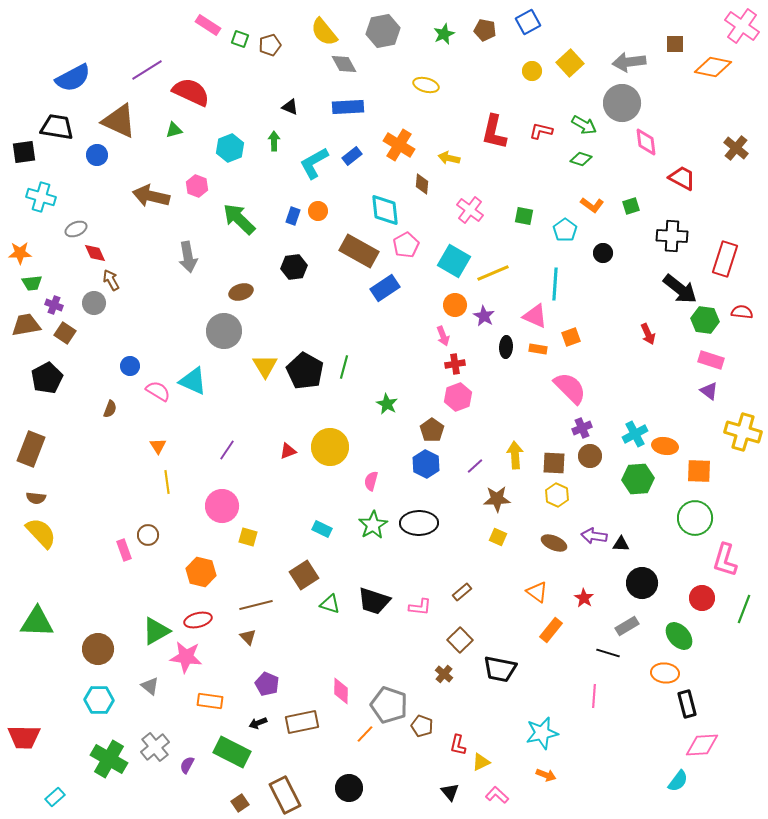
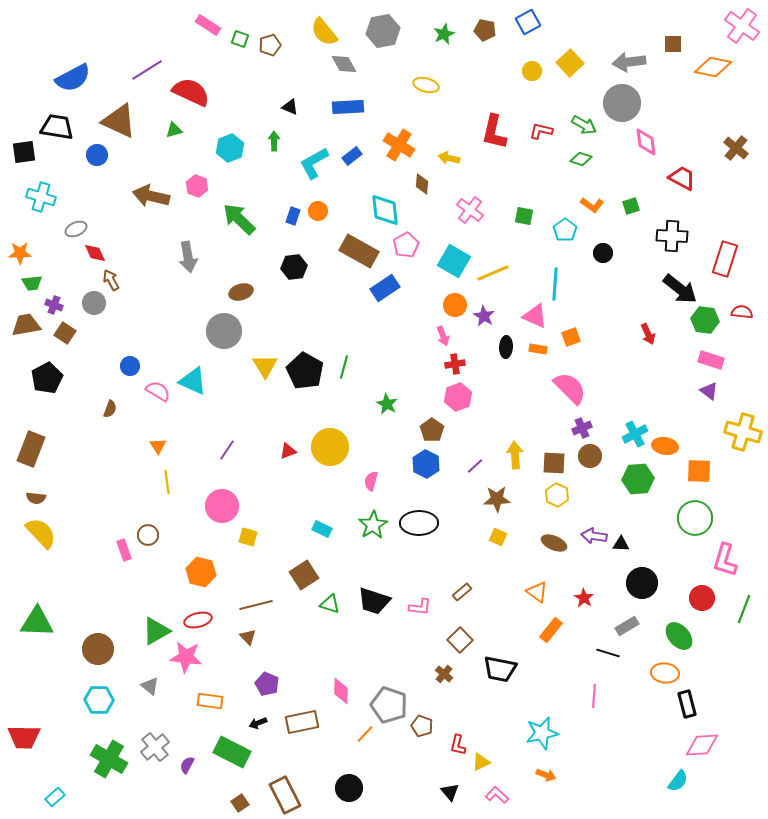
brown square at (675, 44): moved 2 px left
